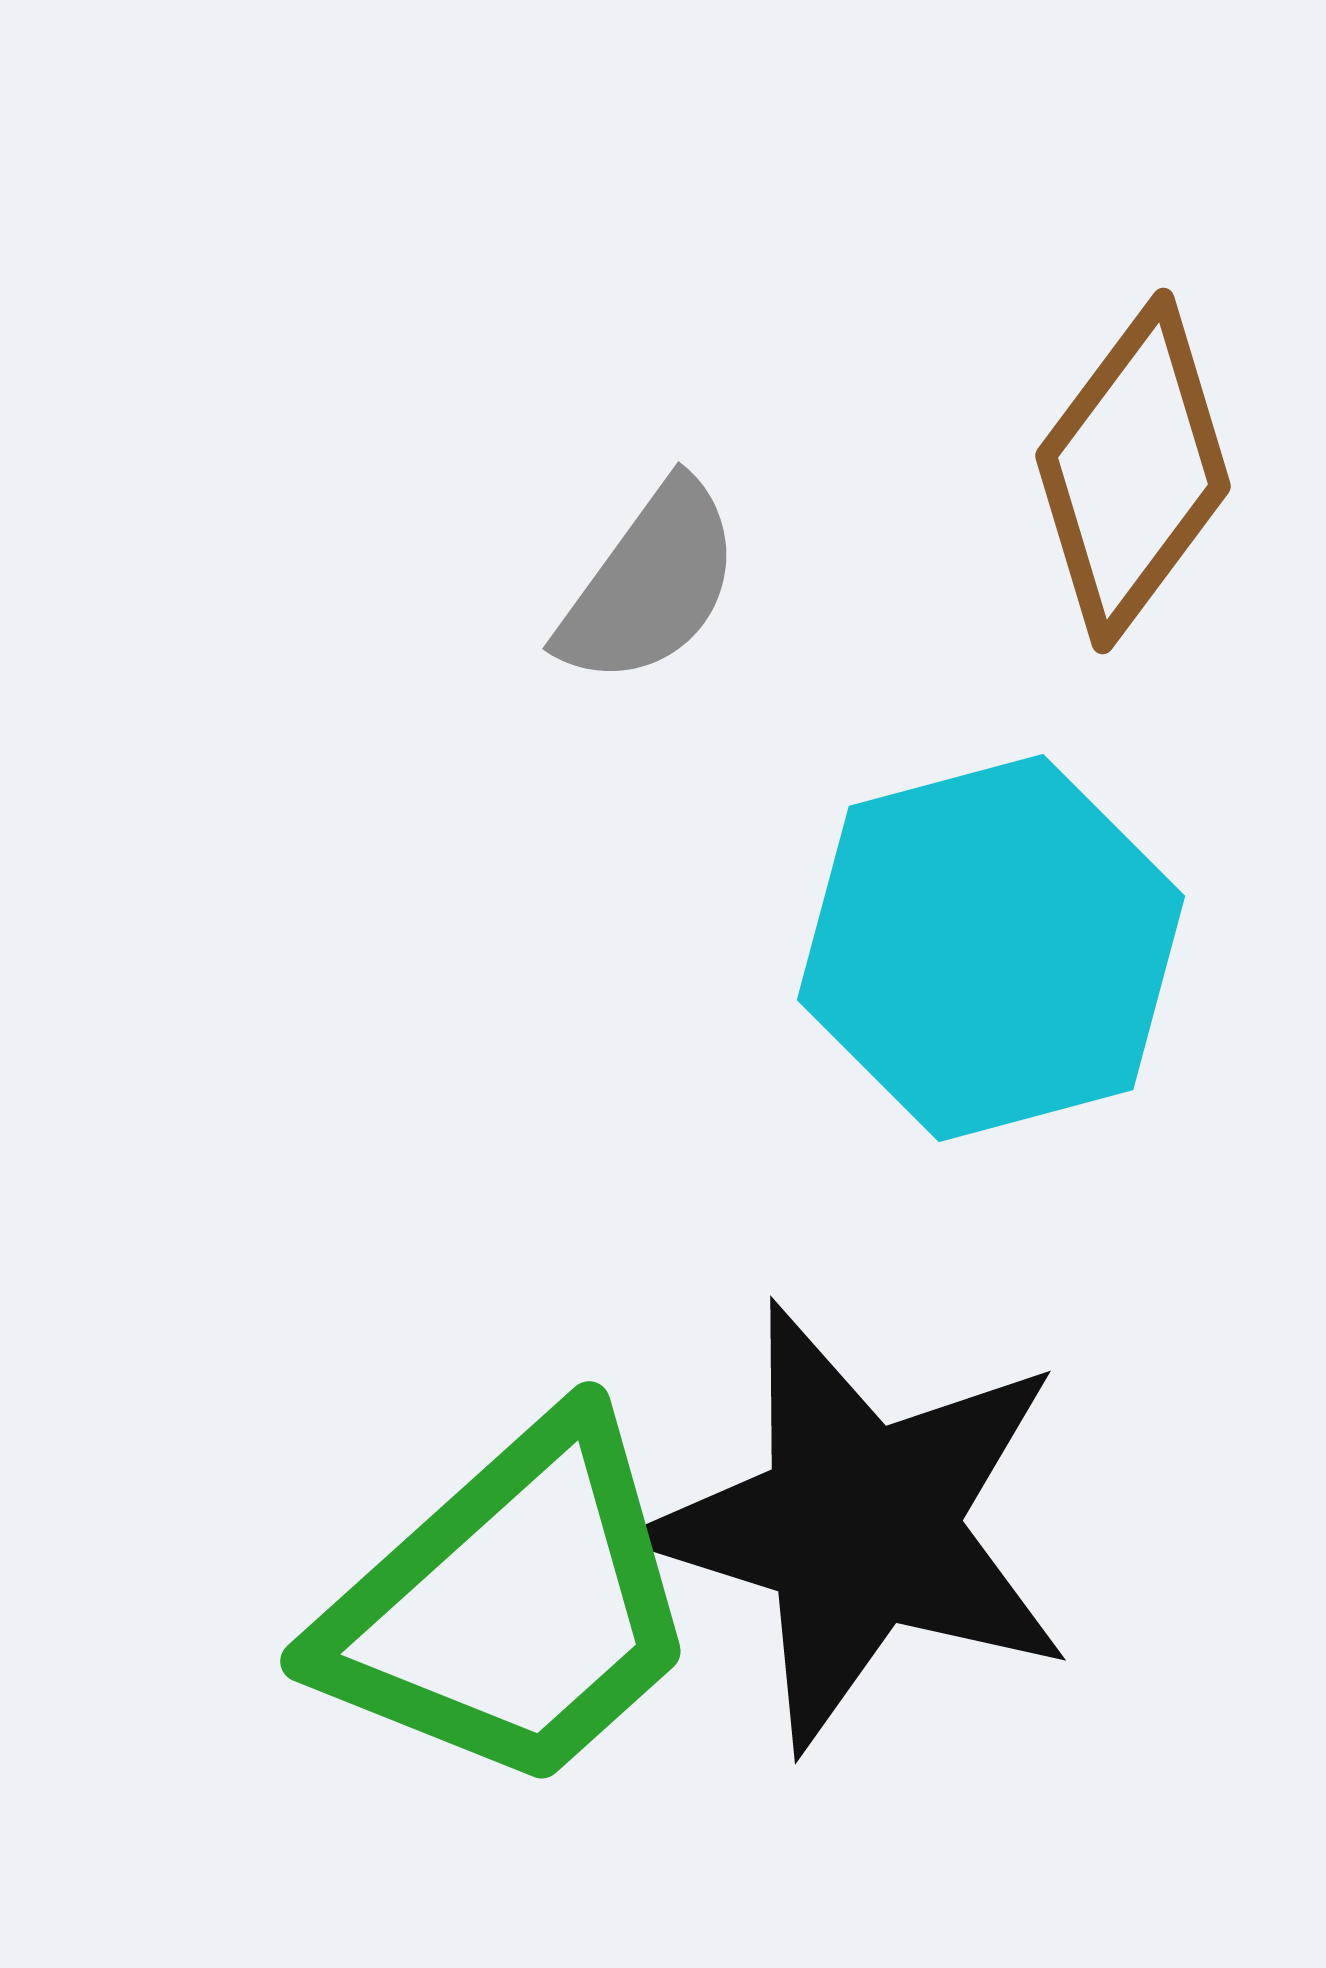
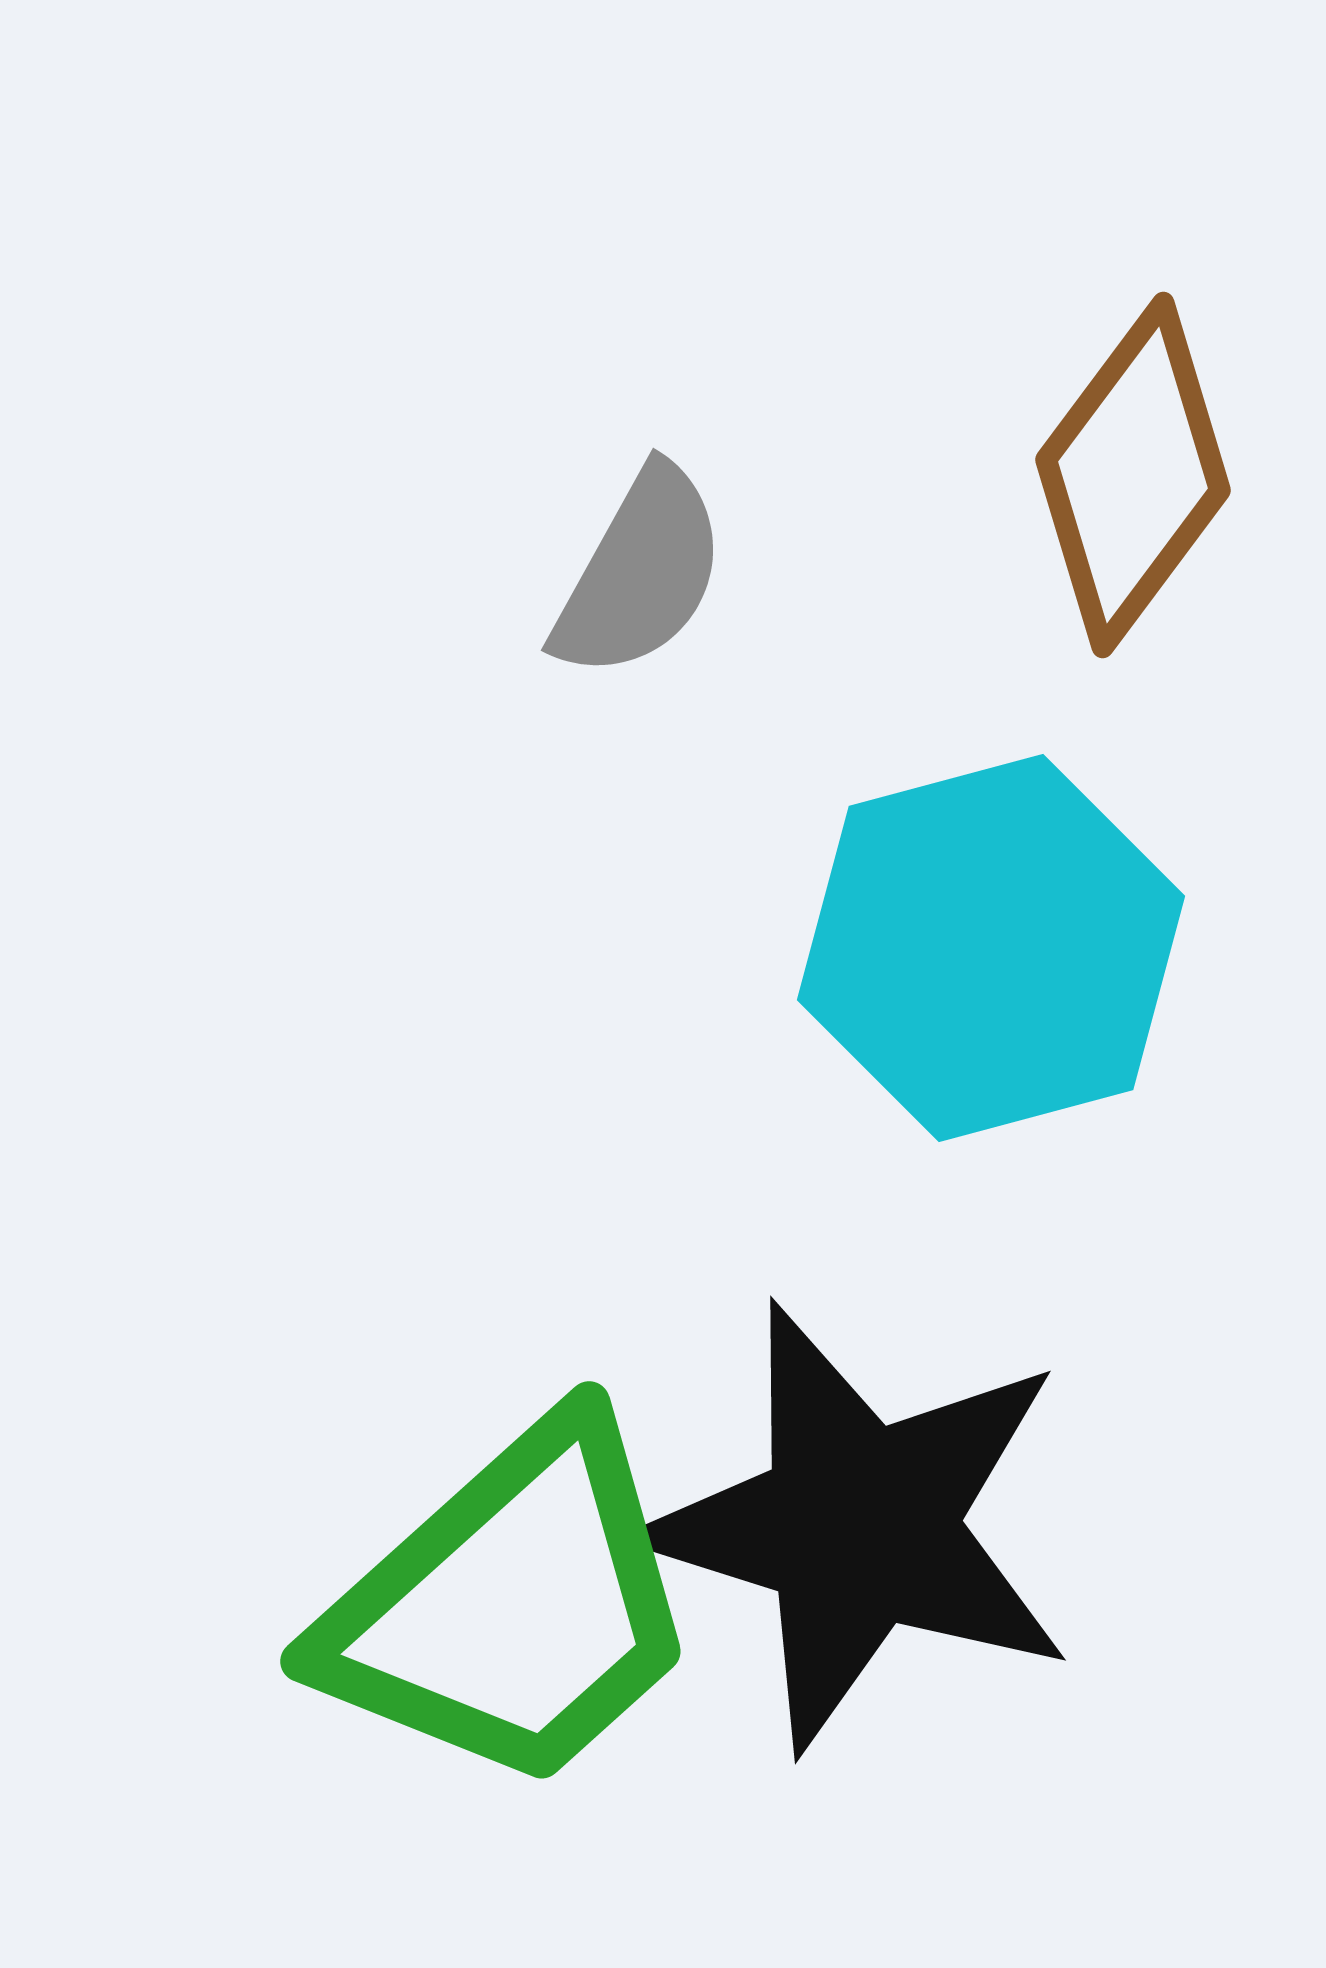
brown diamond: moved 4 px down
gray semicircle: moved 10 px left, 11 px up; rotated 7 degrees counterclockwise
